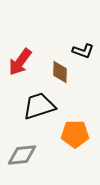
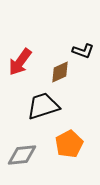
brown diamond: rotated 65 degrees clockwise
black trapezoid: moved 4 px right
orange pentagon: moved 6 px left, 10 px down; rotated 28 degrees counterclockwise
